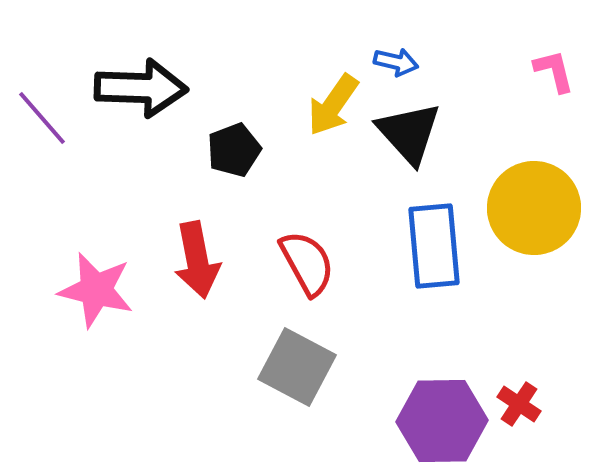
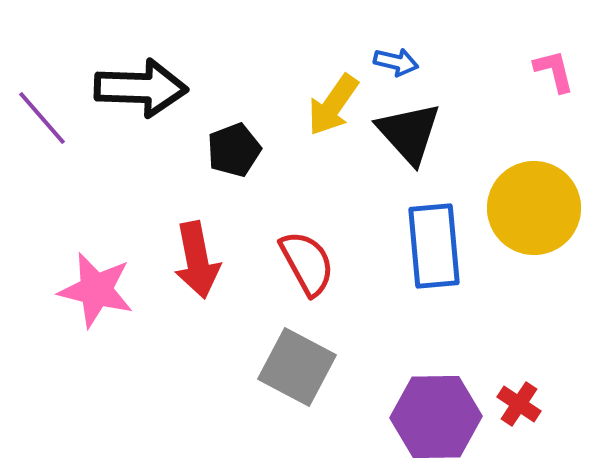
purple hexagon: moved 6 px left, 4 px up
